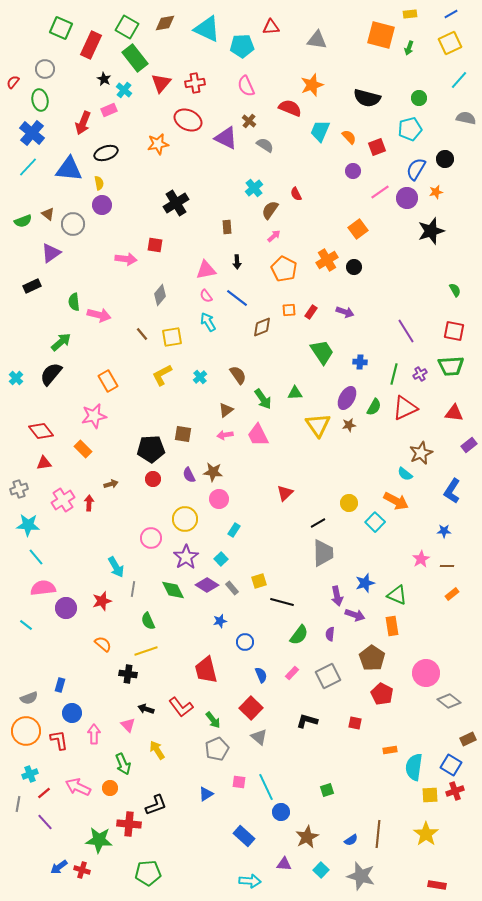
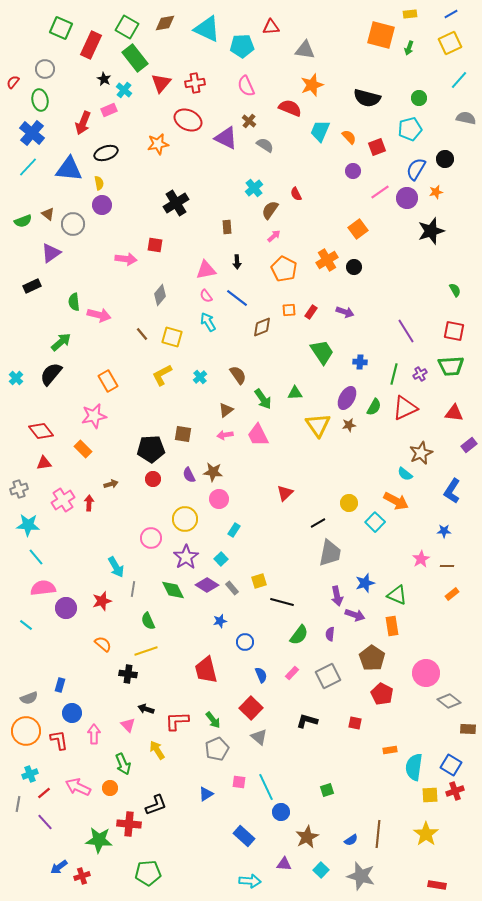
gray triangle at (317, 40): moved 12 px left, 10 px down
yellow square at (172, 337): rotated 25 degrees clockwise
gray trapezoid at (323, 553): moved 7 px right; rotated 12 degrees clockwise
red L-shape at (181, 707): moved 4 px left, 14 px down; rotated 125 degrees clockwise
brown rectangle at (468, 739): moved 10 px up; rotated 28 degrees clockwise
red cross at (82, 870): moved 6 px down; rotated 35 degrees counterclockwise
